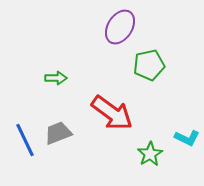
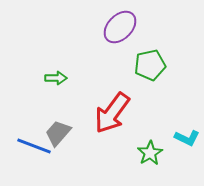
purple ellipse: rotated 12 degrees clockwise
green pentagon: moved 1 px right
red arrow: rotated 90 degrees clockwise
gray trapezoid: rotated 28 degrees counterclockwise
blue line: moved 9 px right, 6 px down; rotated 44 degrees counterclockwise
green star: moved 1 px up
